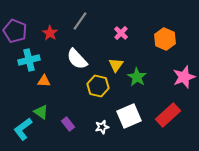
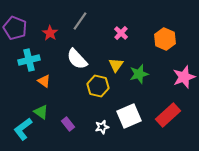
purple pentagon: moved 3 px up
green star: moved 2 px right, 3 px up; rotated 24 degrees clockwise
orange triangle: rotated 32 degrees clockwise
